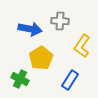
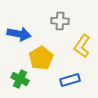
blue arrow: moved 11 px left, 5 px down
blue rectangle: rotated 42 degrees clockwise
